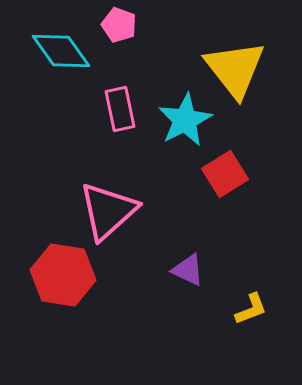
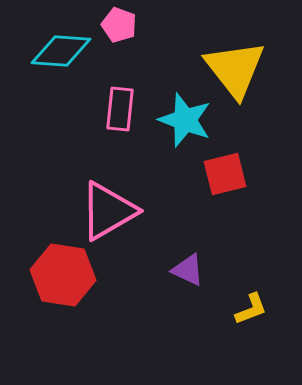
cyan diamond: rotated 50 degrees counterclockwise
pink rectangle: rotated 18 degrees clockwise
cyan star: rotated 24 degrees counterclockwise
red square: rotated 18 degrees clockwise
pink triangle: rotated 12 degrees clockwise
